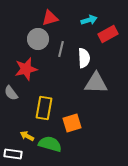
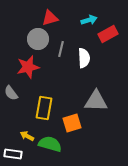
red star: moved 2 px right, 2 px up
gray triangle: moved 18 px down
